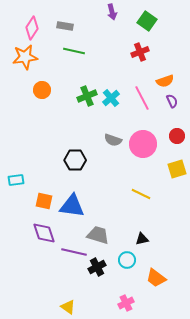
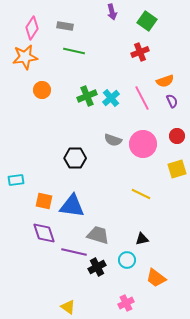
black hexagon: moved 2 px up
